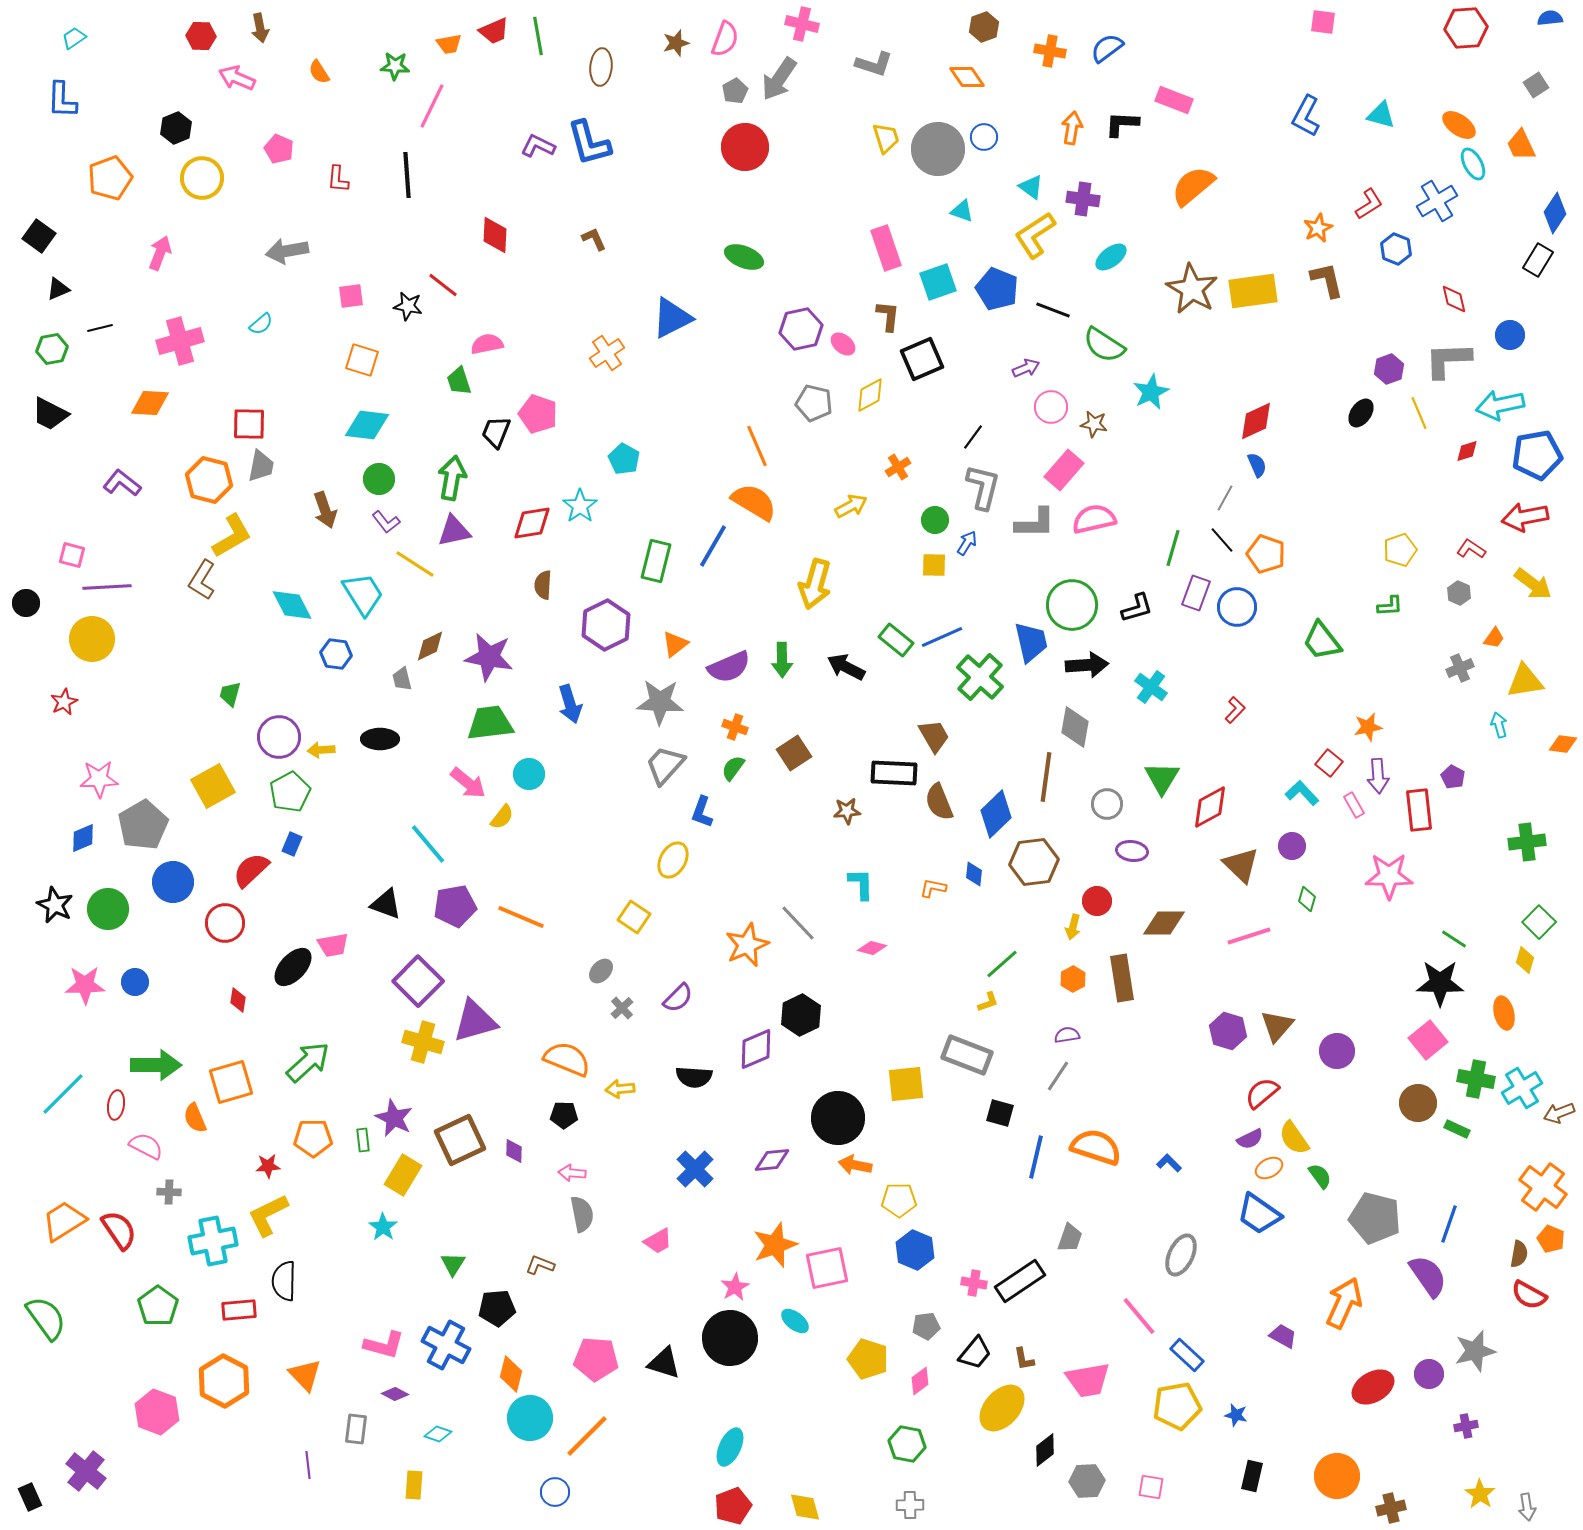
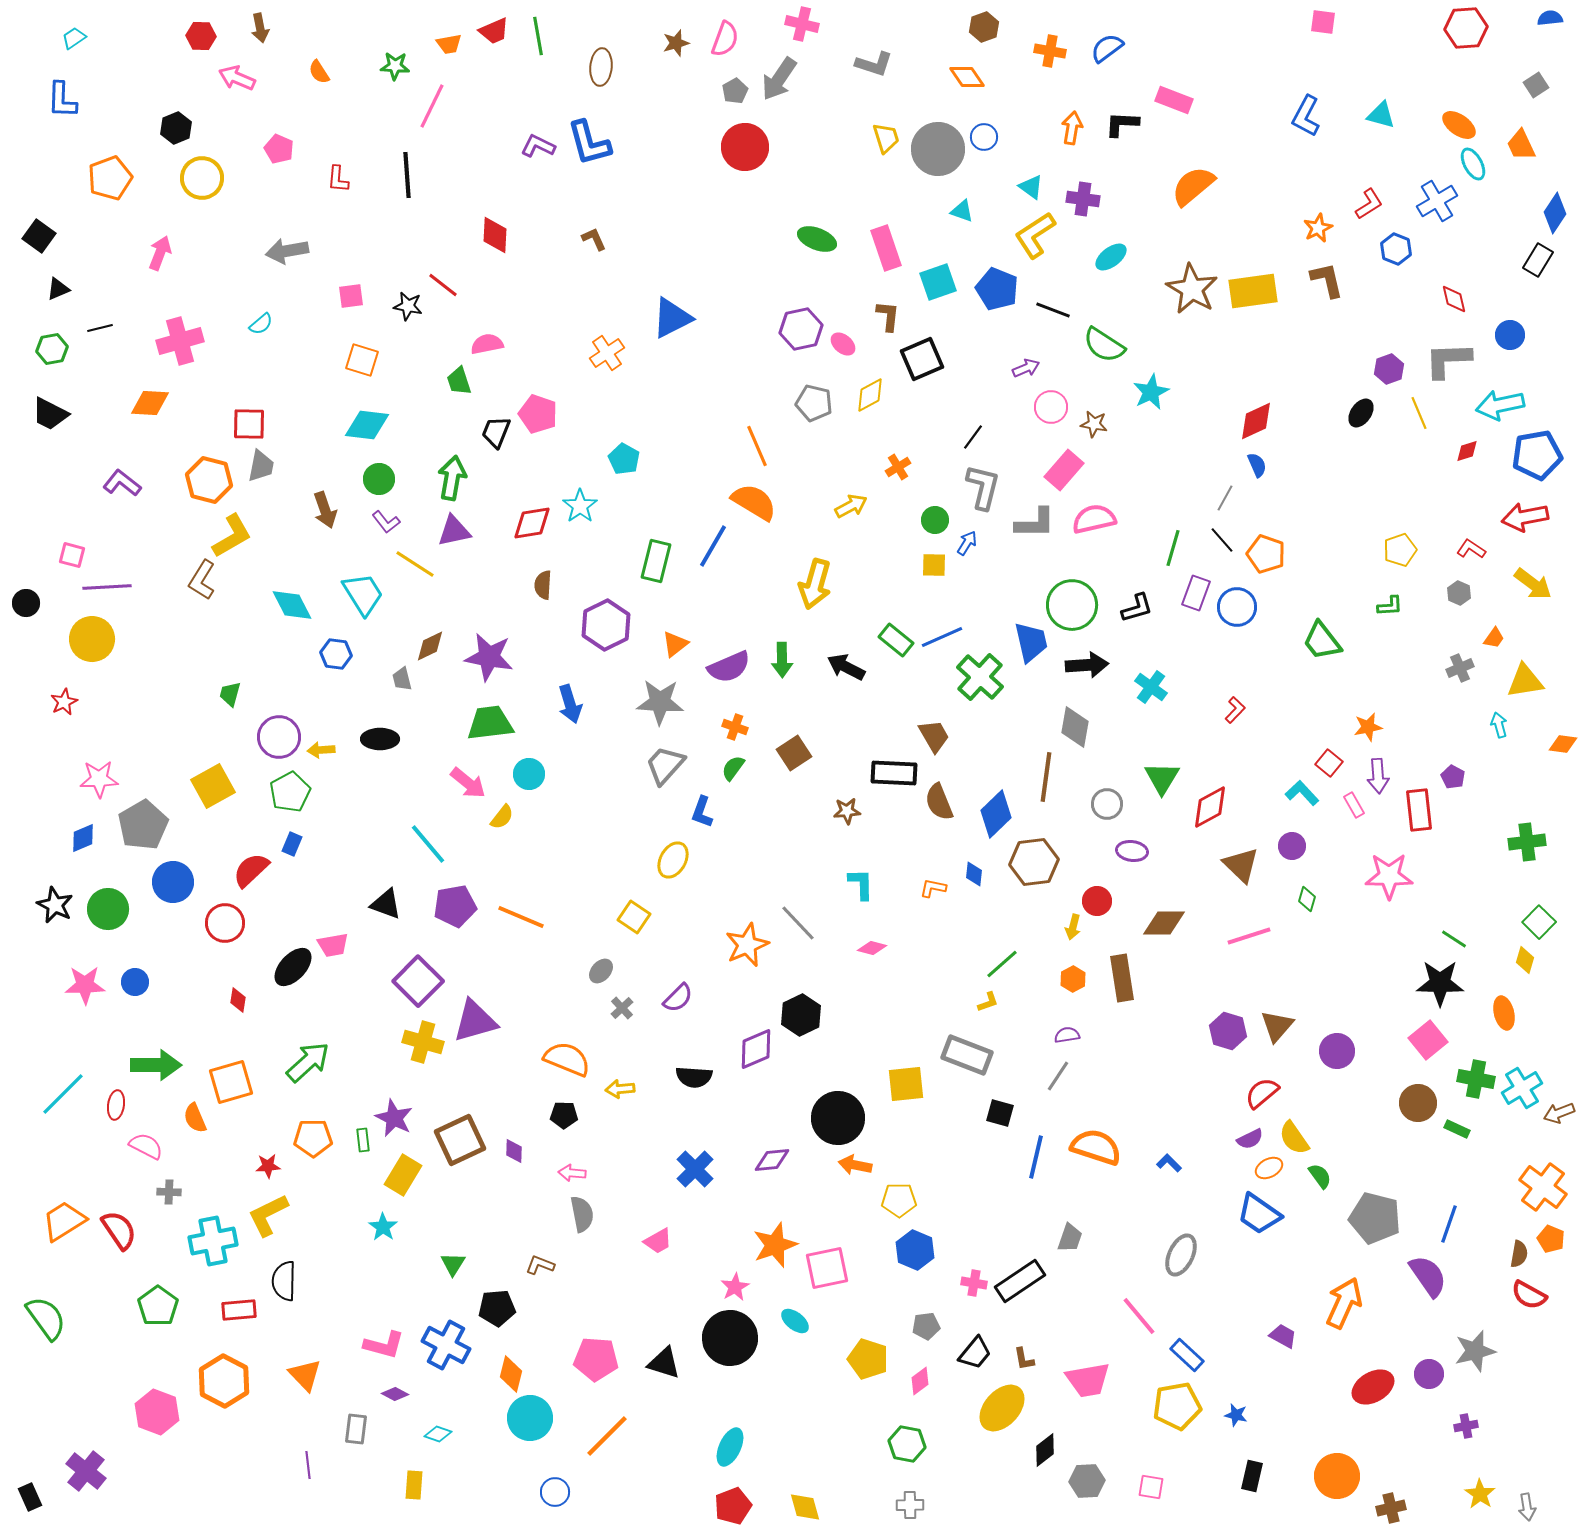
green ellipse at (744, 257): moved 73 px right, 18 px up
orange line at (587, 1436): moved 20 px right
